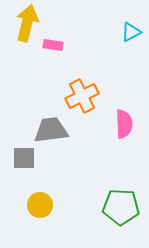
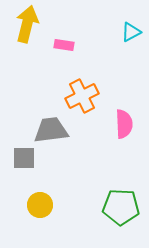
yellow arrow: moved 1 px down
pink rectangle: moved 11 px right
